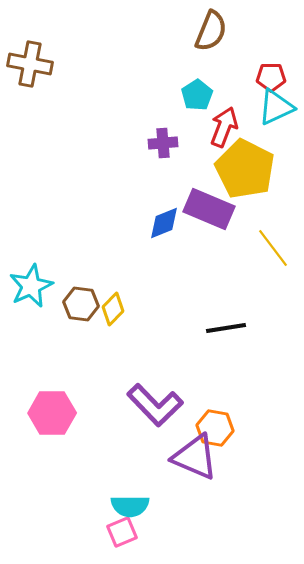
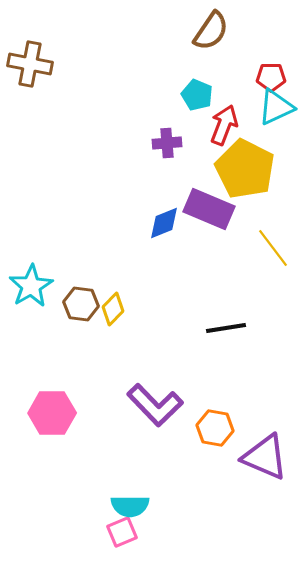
brown semicircle: rotated 12 degrees clockwise
cyan pentagon: rotated 16 degrees counterclockwise
red arrow: moved 2 px up
purple cross: moved 4 px right
cyan star: rotated 6 degrees counterclockwise
purple triangle: moved 70 px right
